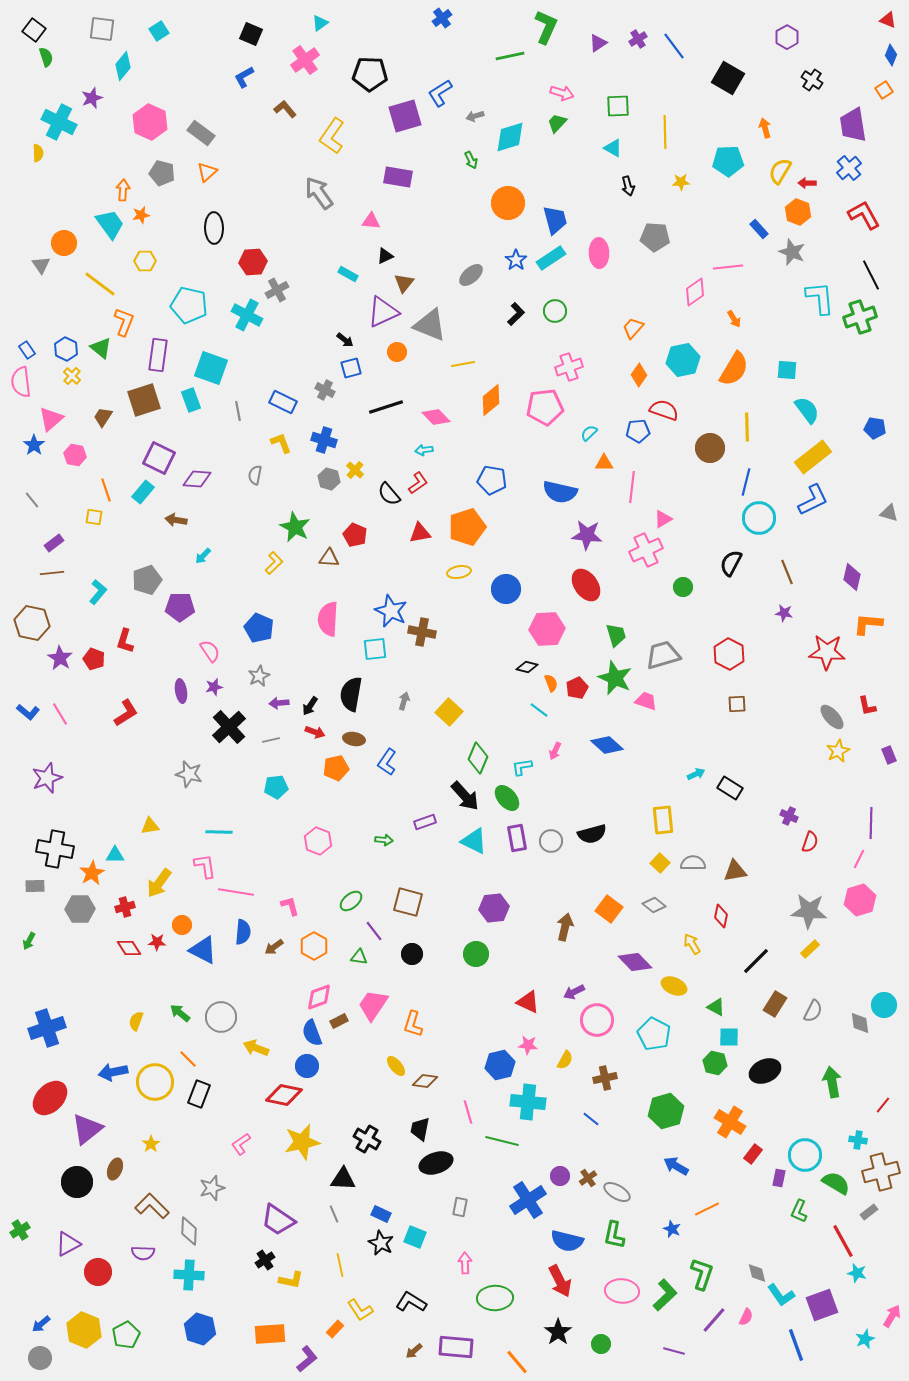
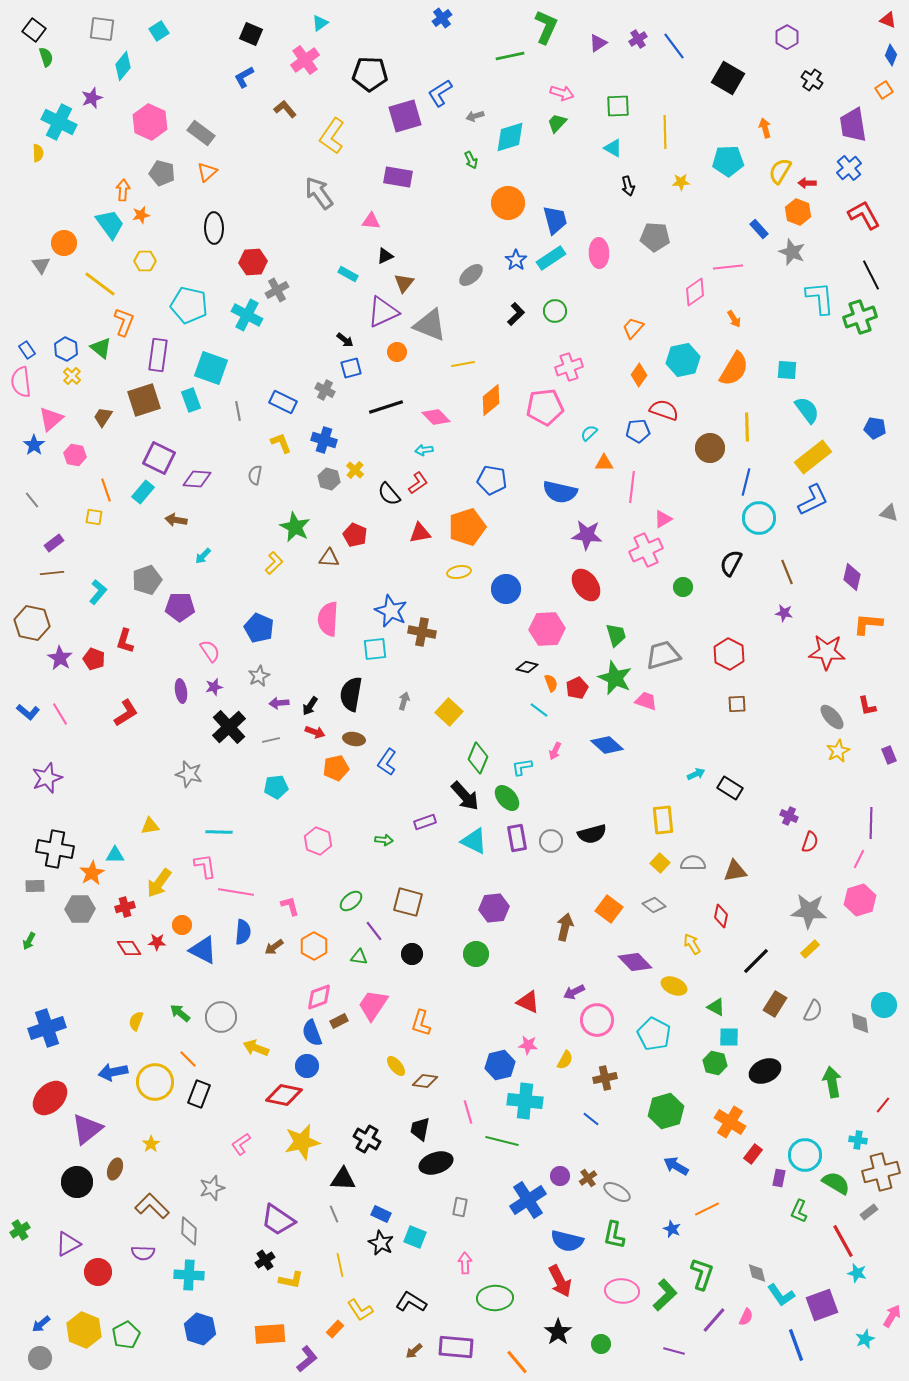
orange L-shape at (413, 1024): moved 8 px right, 1 px up
cyan cross at (528, 1102): moved 3 px left, 1 px up
